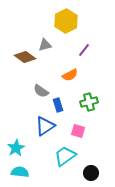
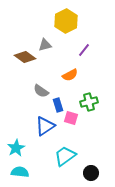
pink square: moved 7 px left, 13 px up
